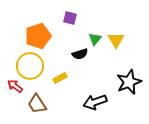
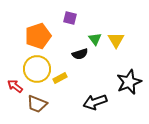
green triangle: rotated 16 degrees counterclockwise
yellow circle: moved 7 px right, 3 px down
brown trapezoid: rotated 35 degrees counterclockwise
